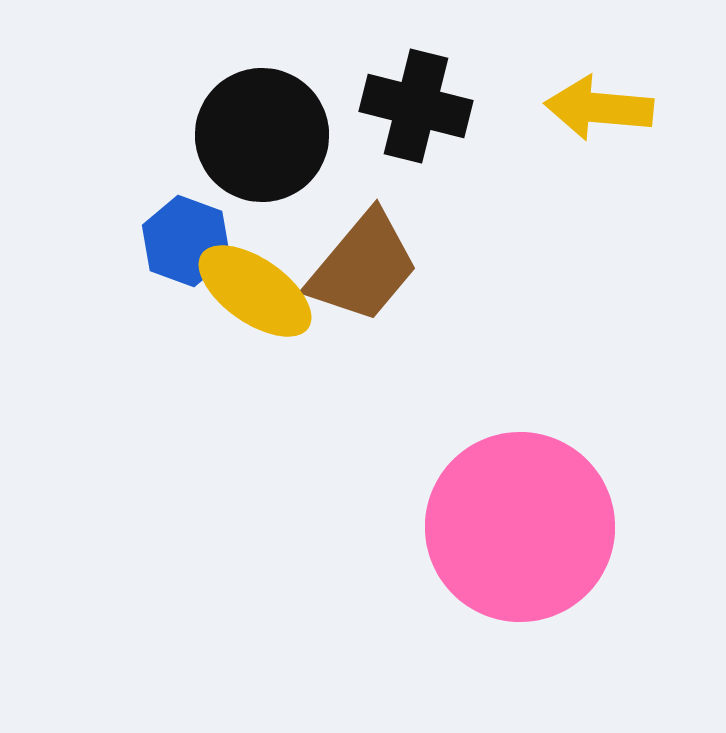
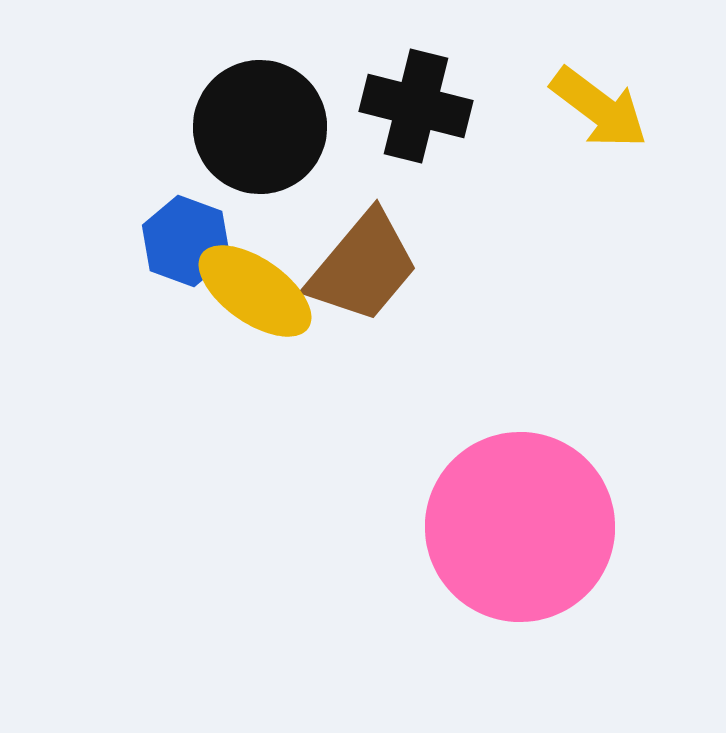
yellow arrow: rotated 148 degrees counterclockwise
black circle: moved 2 px left, 8 px up
